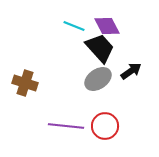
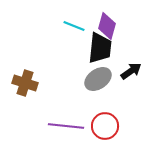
purple diamond: rotated 44 degrees clockwise
black trapezoid: rotated 48 degrees clockwise
